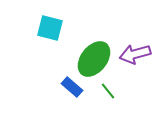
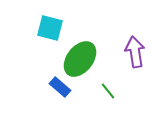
purple arrow: moved 2 px up; rotated 96 degrees clockwise
green ellipse: moved 14 px left
blue rectangle: moved 12 px left
